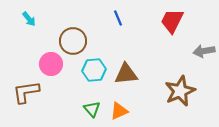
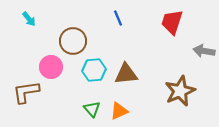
red trapezoid: moved 1 px down; rotated 8 degrees counterclockwise
gray arrow: rotated 20 degrees clockwise
pink circle: moved 3 px down
